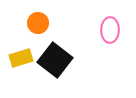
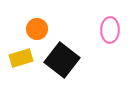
orange circle: moved 1 px left, 6 px down
black square: moved 7 px right
